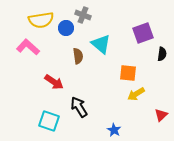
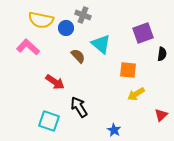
yellow semicircle: rotated 20 degrees clockwise
brown semicircle: rotated 35 degrees counterclockwise
orange square: moved 3 px up
red arrow: moved 1 px right
